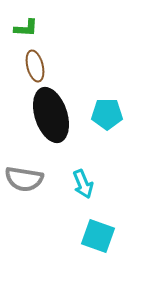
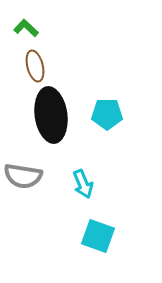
green L-shape: rotated 140 degrees counterclockwise
black ellipse: rotated 10 degrees clockwise
gray semicircle: moved 1 px left, 3 px up
